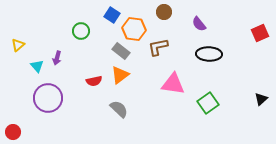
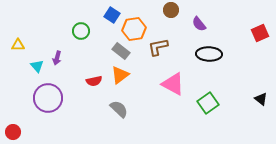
brown circle: moved 7 px right, 2 px up
orange hexagon: rotated 15 degrees counterclockwise
yellow triangle: rotated 40 degrees clockwise
pink triangle: rotated 20 degrees clockwise
black triangle: rotated 40 degrees counterclockwise
